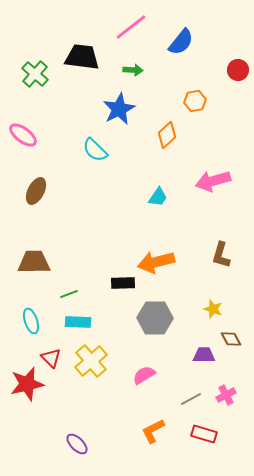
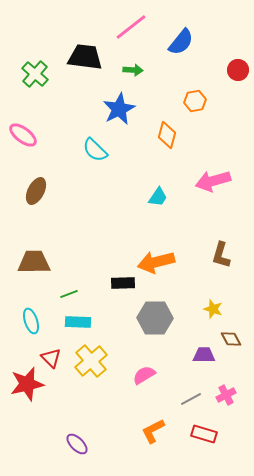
black trapezoid: moved 3 px right
orange diamond: rotated 32 degrees counterclockwise
